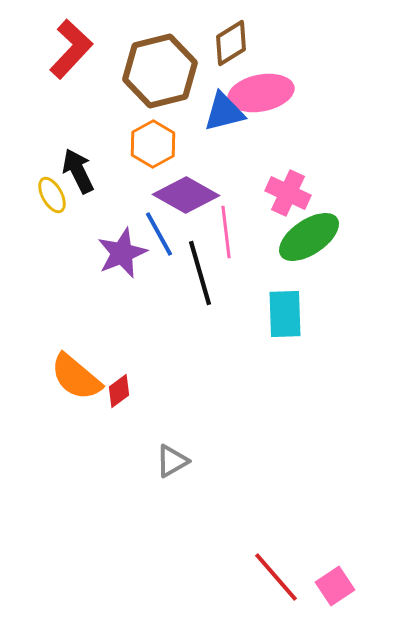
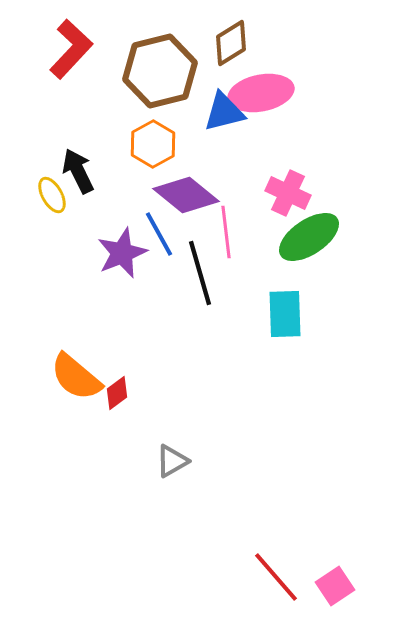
purple diamond: rotated 10 degrees clockwise
red diamond: moved 2 px left, 2 px down
